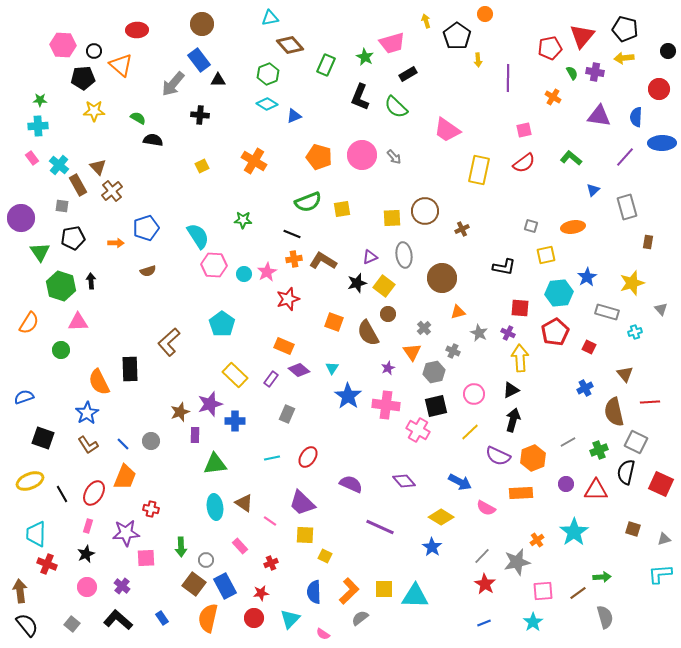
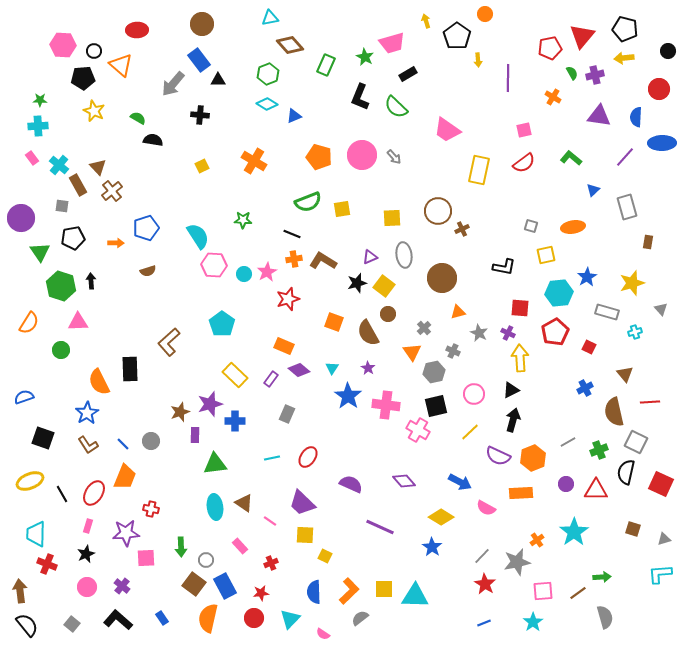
purple cross at (595, 72): moved 3 px down; rotated 24 degrees counterclockwise
yellow star at (94, 111): rotated 25 degrees clockwise
brown circle at (425, 211): moved 13 px right
purple star at (388, 368): moved 20 px left; rotated 16 degrees counterclockwise
